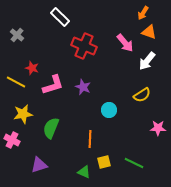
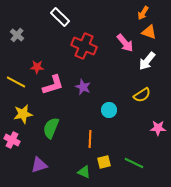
red star: moved 5 px right, 1 px up; rotated 16 degrees counterclockwise
